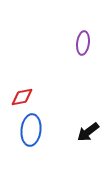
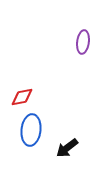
purple ellipse: moved 1 px up
black arrow: moved 21 px left, 16 px down
